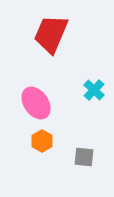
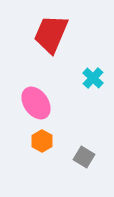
cyan cross: moved 1 px left, 12 px up
gray square: rotated 25 degrees clockwise
